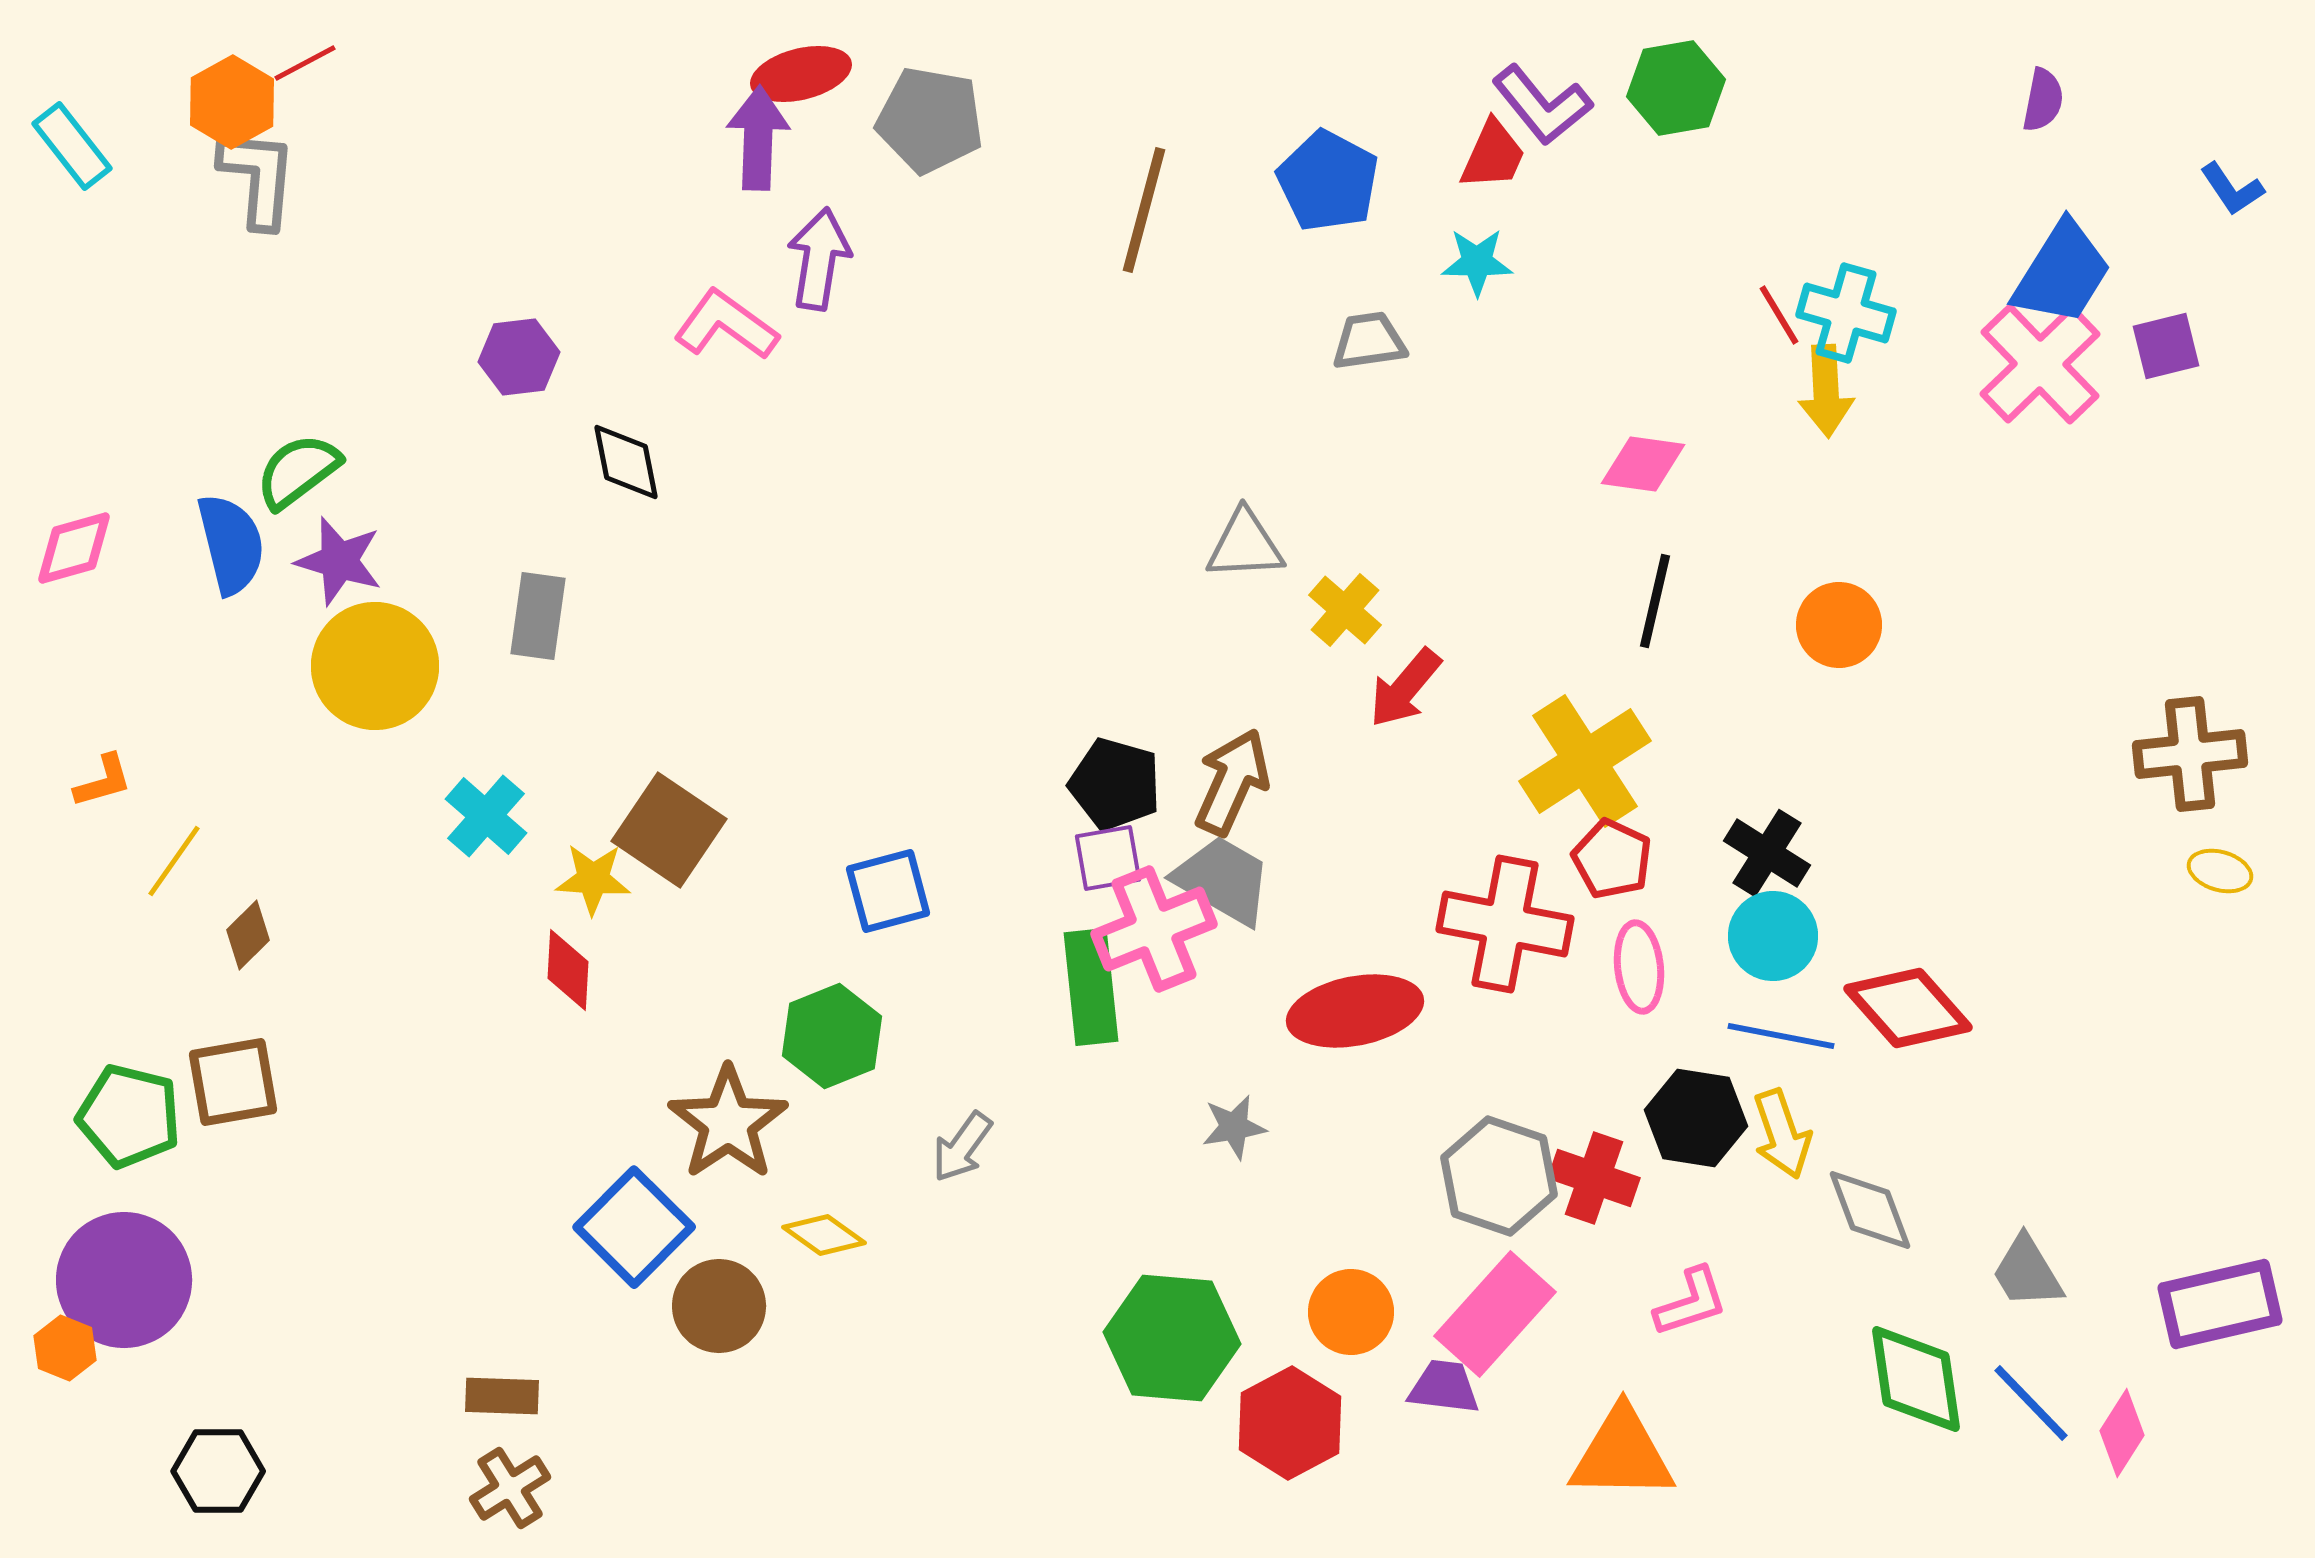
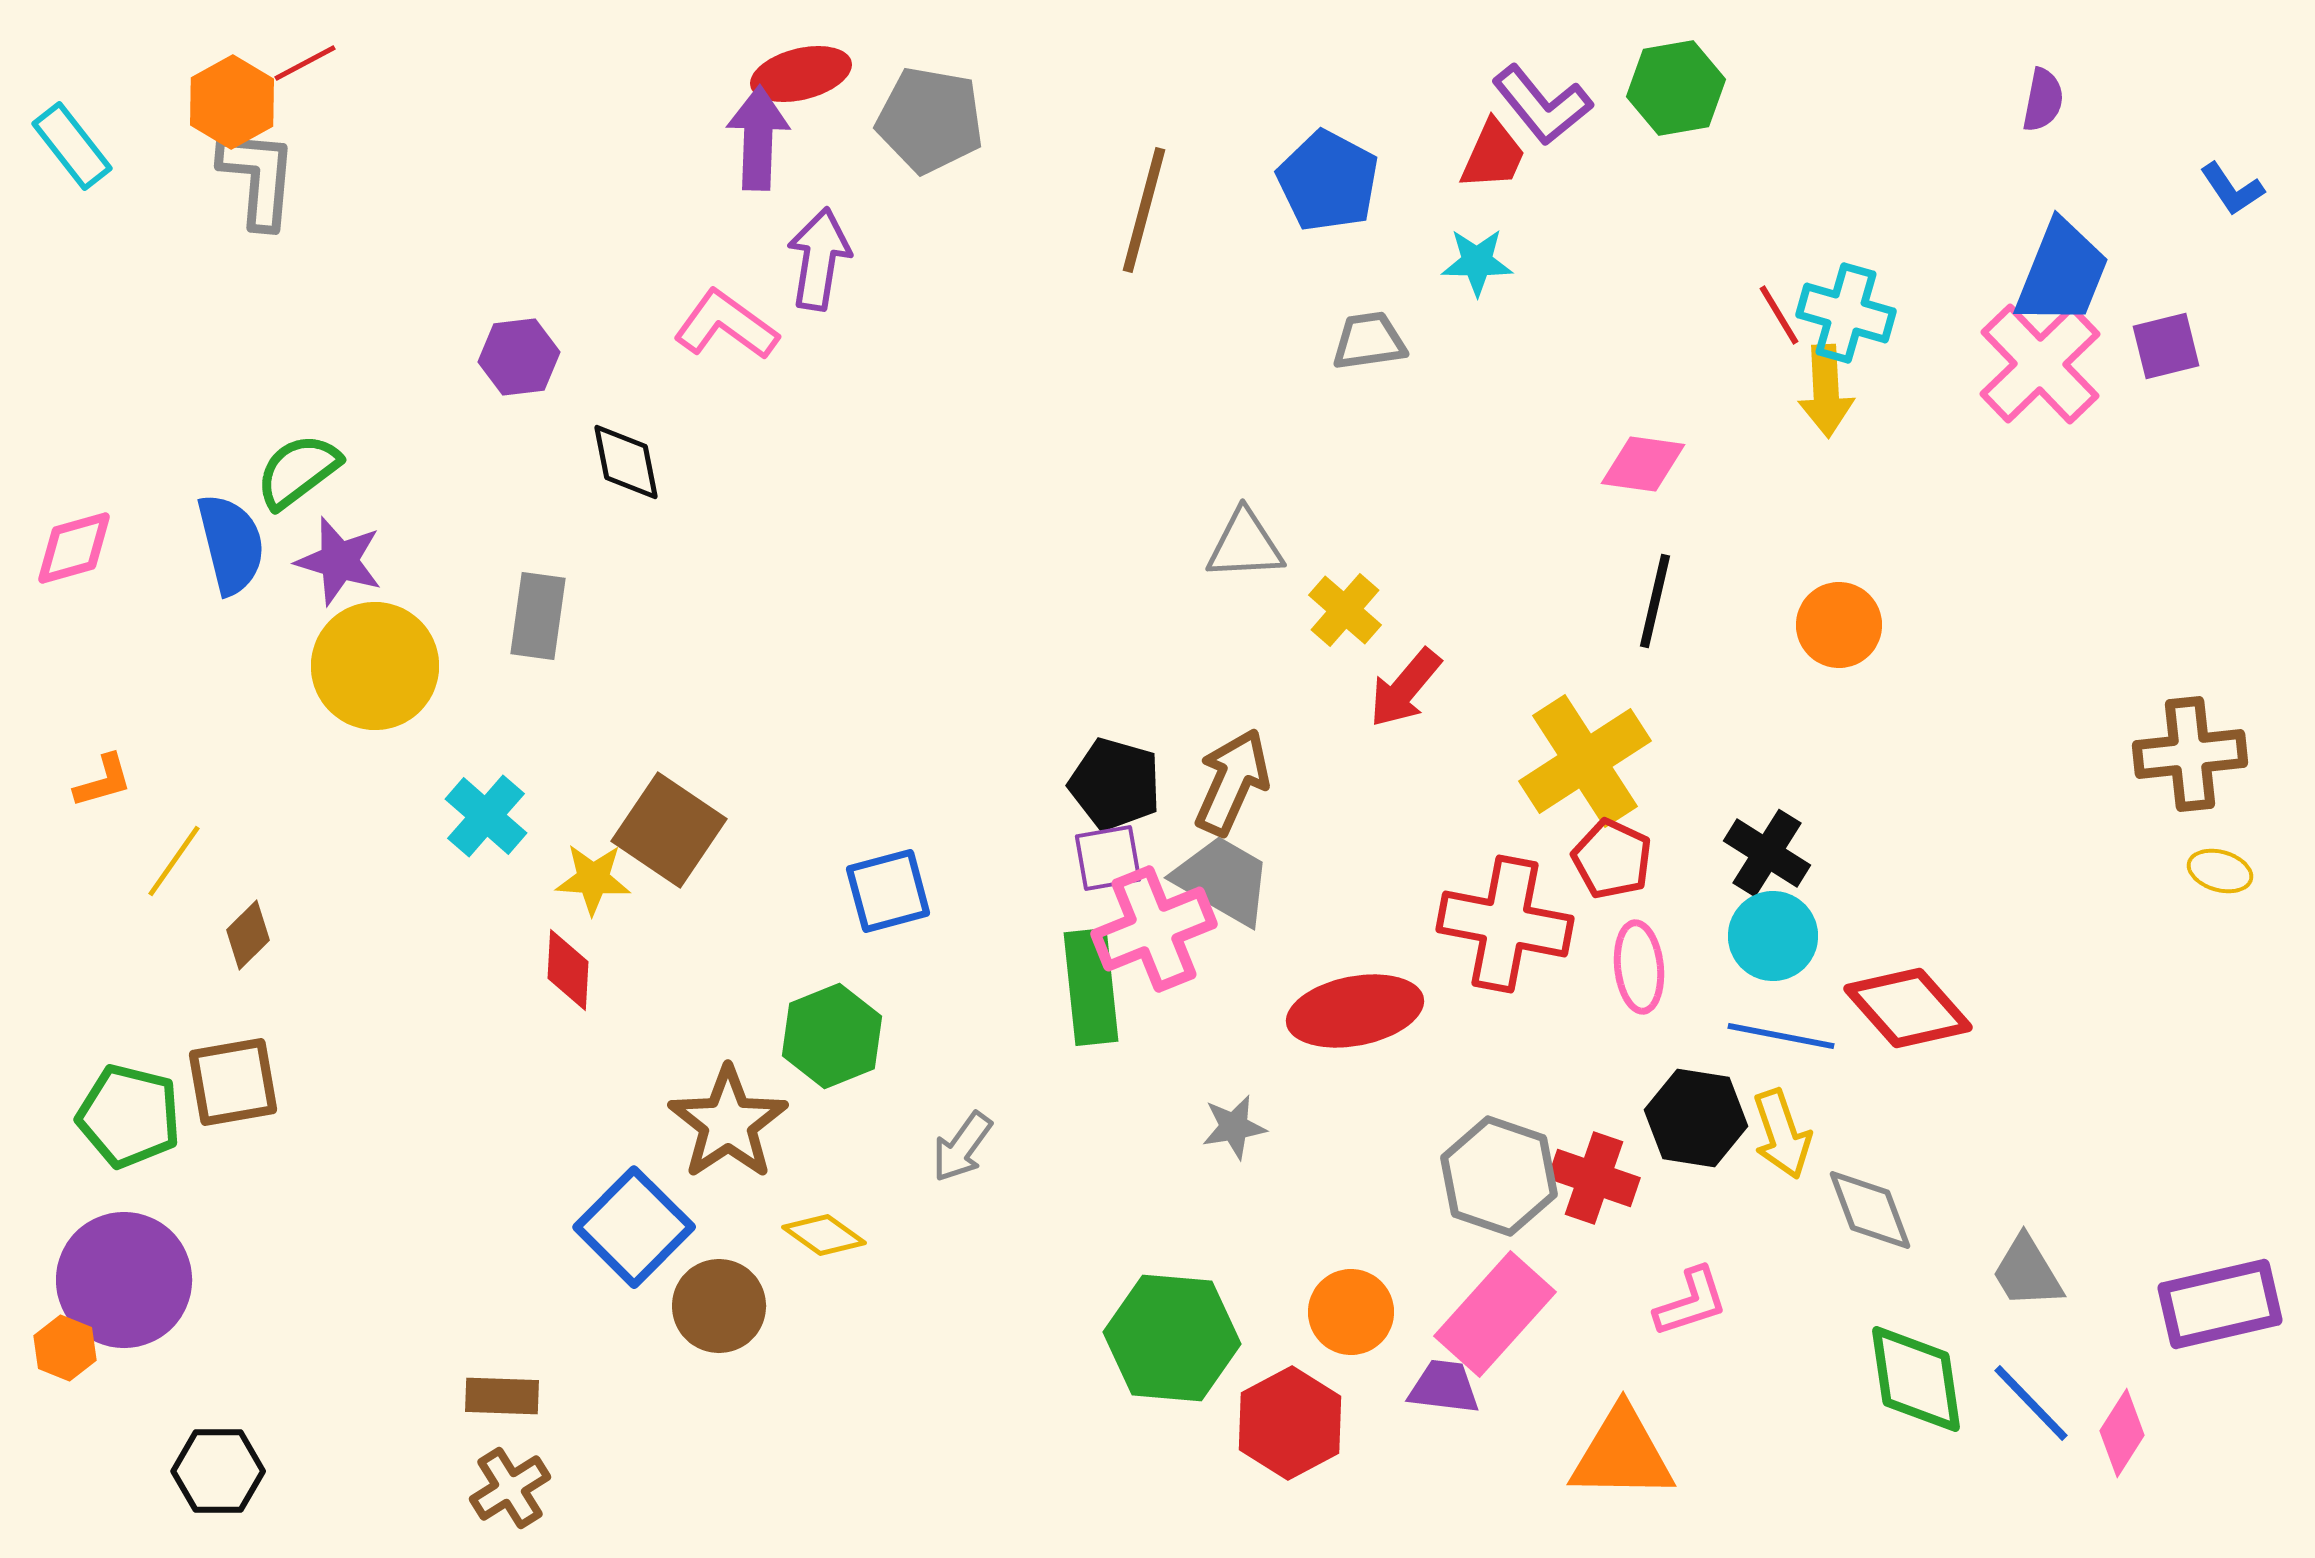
blue trapezoid at (2062, 273): rotated 10 degrees counterclockwise
